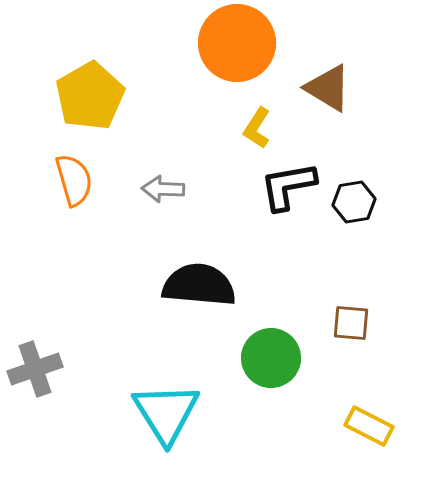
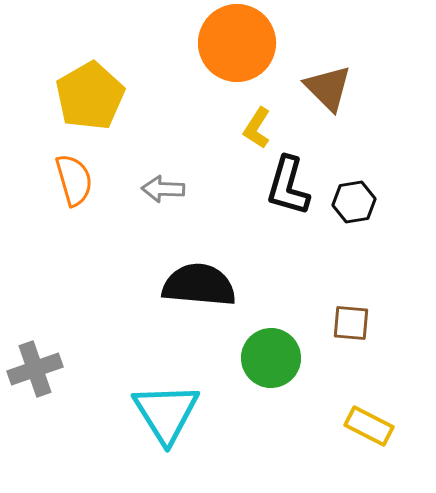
brown triangle: rotated 14 degrees clockwise
black L-shape: rotated 64 degrees counterclockwise
